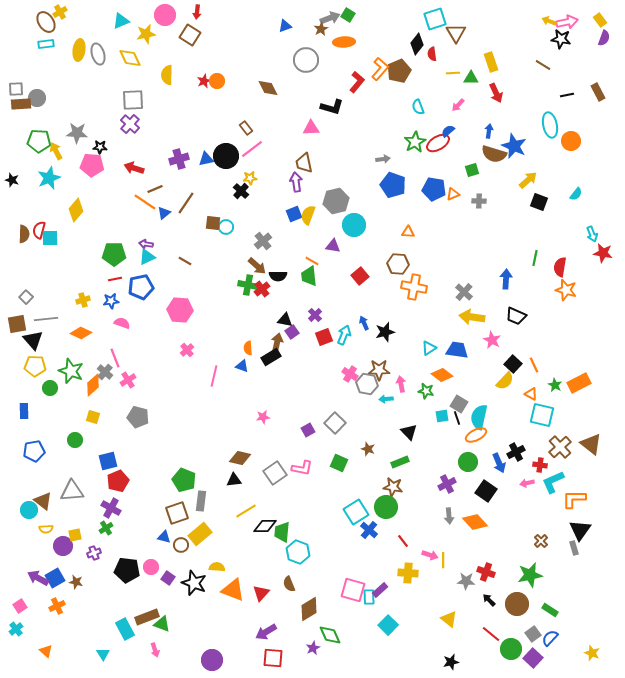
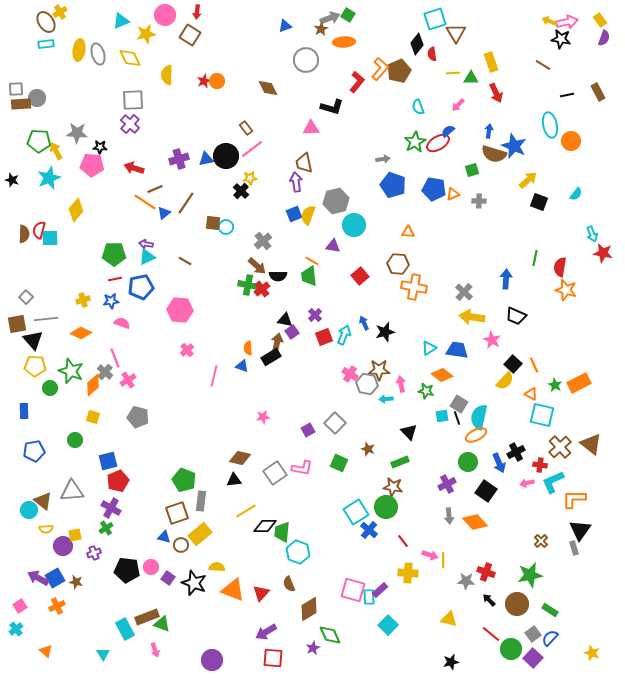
yellow triangle at (449, 619): rotated 24 degrees counterclockwise
